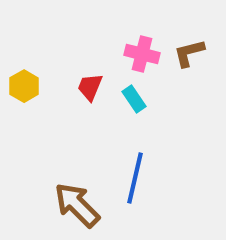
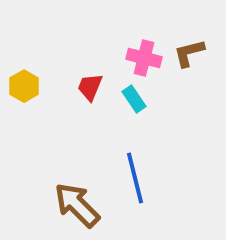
pink cross: moved 2 px right, 4 px down
blue line: rotated 27 degrees counterclockwise
